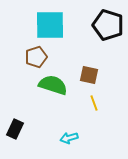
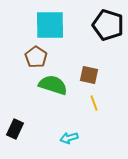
brown pentagon: rotated 20 degrees counterclockwise
